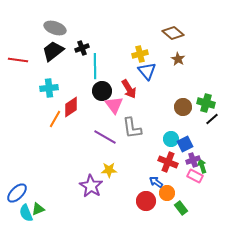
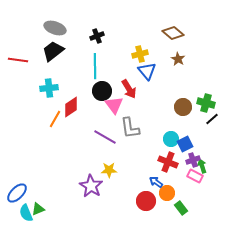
black cross: moved 15 px right, 12 px up
gray L-shape: moved 2 px left
